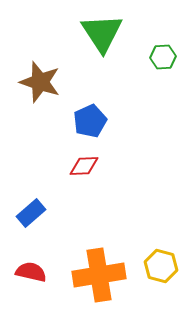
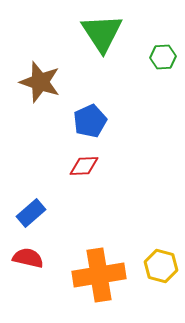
red semicircle: moved 3 px left, 14 px up
